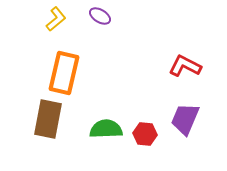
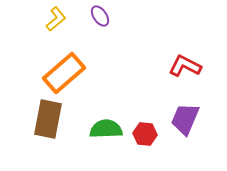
purple ellipse: rotated 25 degrees clockwise
orange rectangle: rotated 36 degrees clockwise
